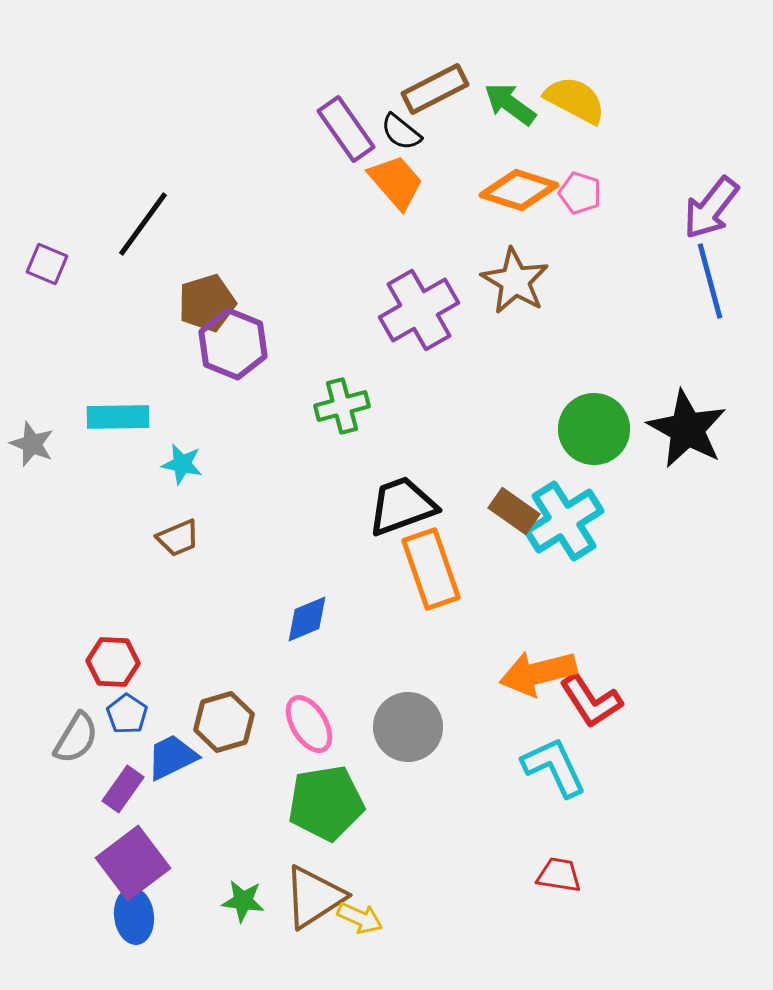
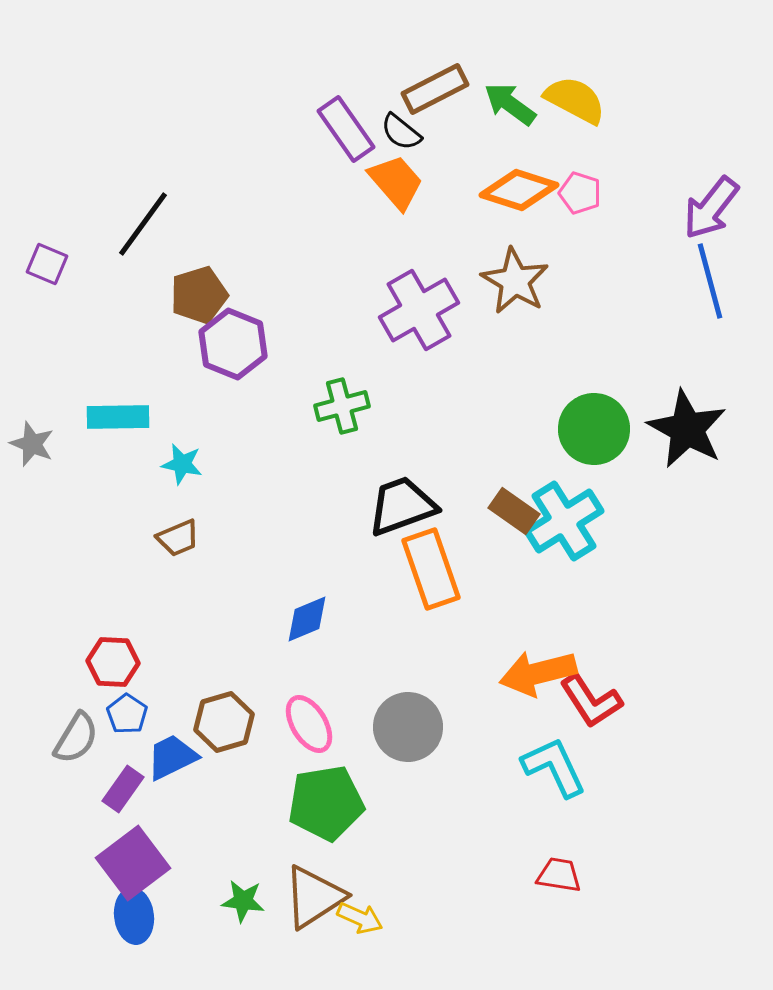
brown pentagon at (207, 303): moved 8 px left, 8 px up
